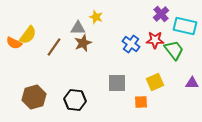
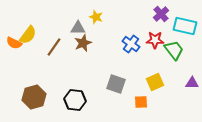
gray square: moved 1 px left, 1 px down; rotated 18 degrees clockwise
